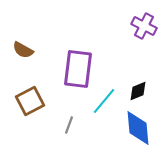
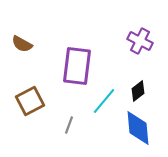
purple cross: moved 4 px left, 15 px down
brown semicircle: moved 1 px left, 6 px up
purple rectangle: moved 1 px left, 3 px up
black diamond: rotated 15 degrees counterclockwise
